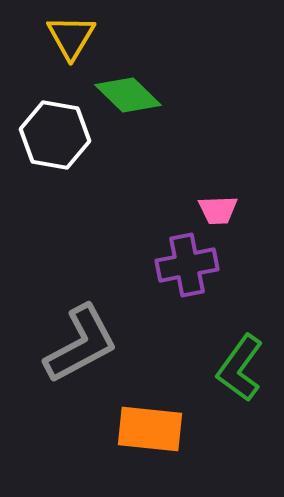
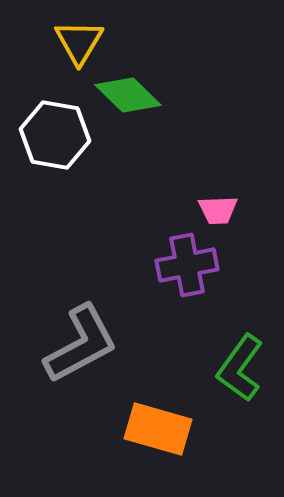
yellow triangle: moved 8 px right, 5 px down
orange rectangle: moved 8 px right; rotated 10 degrees clockwise
